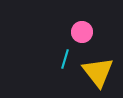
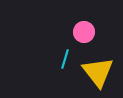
pink circle: moved 2 px right
